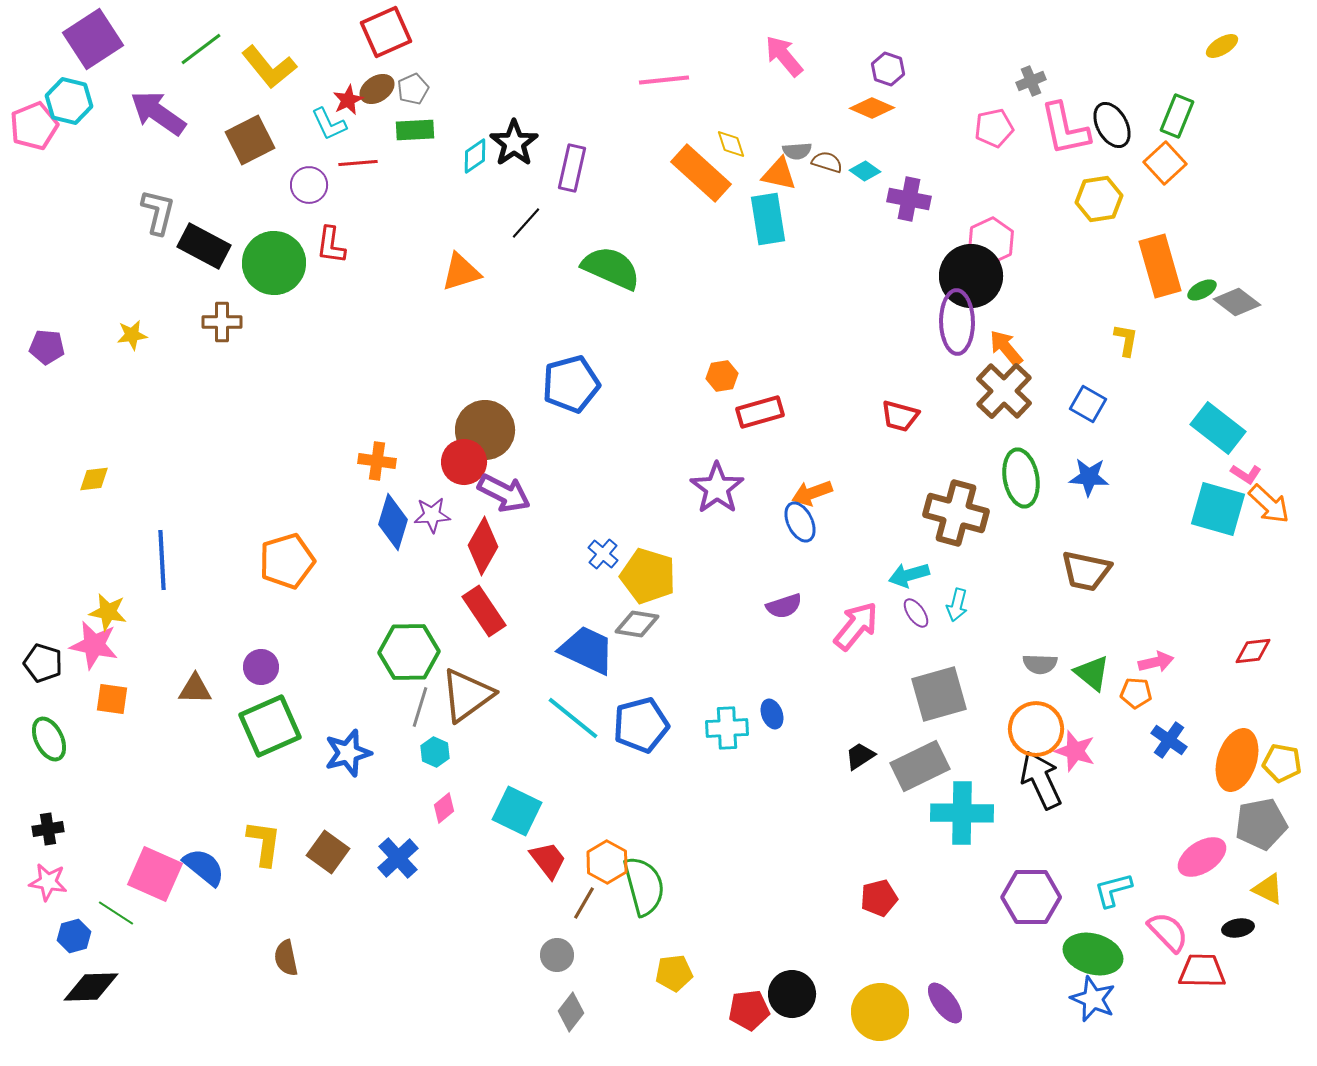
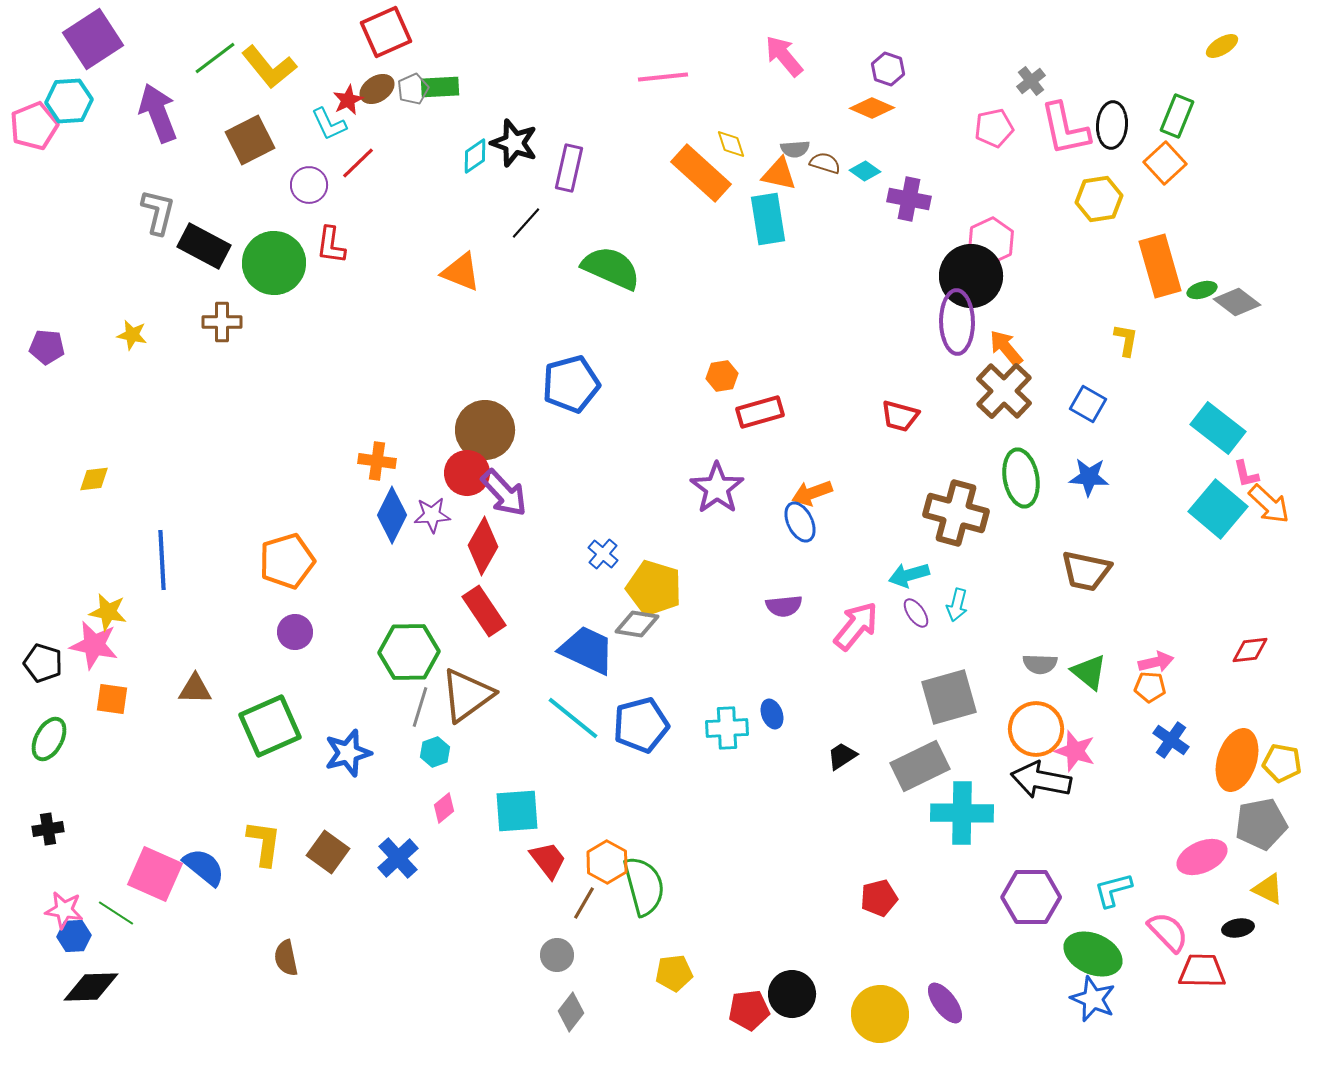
green line at (201, 49): moved 14 px right, 9 px down
pink line at (664, 80): moved 1 px left, 3 px up
gray cross at (1031, 81): rotated 16 degrees counterclockwise
cyan hexagon at (69, 101): rotated 18 degrees counterclockwise
purple arrow at (158, 113): rotated 34 degrees clockwise
black ellipse at (1112, 125): rotated 33 degrees clockwise
green rectangle at (415, 130): moved 25 px right, 43 px up
black star at (514, 143): rotated 18 degrees counterclockwise
gray semicircle at (797, 151): moved 2 px left, 2 px up
brown semicircle at (827, 162): moved 2 px left, 1 px down
red line at (358, 163): rotated 39 degrees counterclockwise
purple rectangle at (572, 168): moved 3 px left
orange triangle at (461, 272): rotated 39 degrees clockwise
green ellipse at (1202, 290): rotated 12 degrees clockwise
yellow star at (132, 335): rotated 20 degrees clockwise
red circle at (464, 462): moved 3 px right, 11 px down
pink L-shape at (1246, 474): rotated 44 degrees clockwise
purple arrow at (504, 493): rotated 20 degrees clockwise
cyan square at (1218, 509): rotated 24 degrees clockwise
blue diamond at (393, 522): moved 1 px left, 7 px up; rotated 10 degrees clockwise
yellow pentagon at (648, 576): moved 6 px right, 12 px down
purple semicircle at (784, 606): rotated 12 degrees clockwise
red diamond at (1253, 651): moved 3 px left, 1 px up
purple circle at (261, 667): moved 34 px right, 35 px up
green triangle at (1092, 673): moved 3 px left, 1 px up
orange pentagon at (1136, 693): moved 14 px right, 6 px up
gray square at (939, 694): moved 10 px right, 3 px down
green ellipse at (49, 739): rotated 54 degrees clockwise
blue cross at (1169, 740): moved 2 px right
cyan hexagon at (435, 752): rotated 16 degrees clockwise
black trapezoid at (860, 756): moved 18 px left
black arrow at (1041, 780): rotated 54 degrees counterclockwise
cyan square at (517, 811): rotated 30 degrees counterclockwise
pink ellipse at (1202, 857): rotated 9 degrees clockwise
pink star at (48, 882): moved 16 px right, 28 px down
blue hexagon at (74, 936): rotated 12 degrees clockwise
green ellipse at (1093, 954): rotated 8 degrees clockwise
yellow circle at (880, 1012): moved 2 px down
